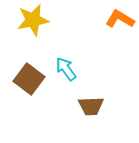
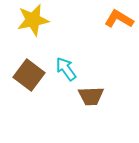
orange L-shape: moved 1 px left
brown square: moved 4 px up
brown trapezoid: moved 10 px up
